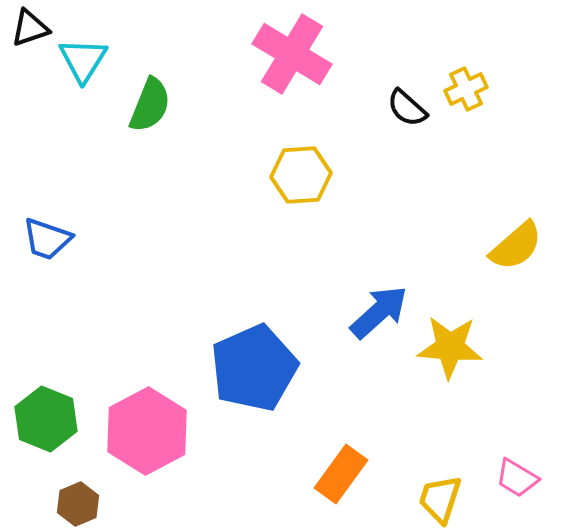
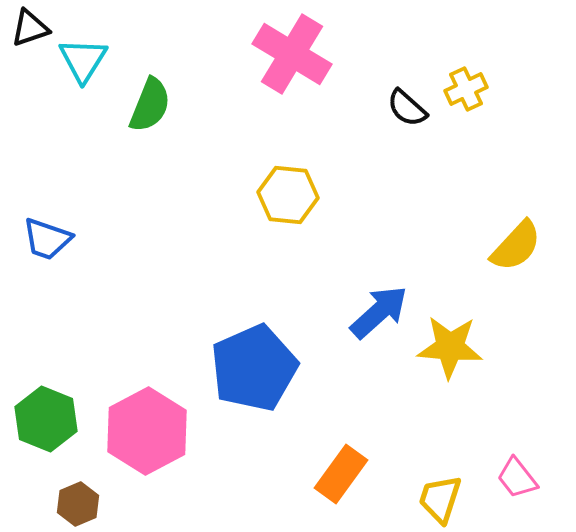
yellow hexagon: moved 13 px left, 20 px down; rotated 10 degrees clockwise
yellow semicircle: rotated 6 degrees counterclockwise
pink trapezoid: rotated 21 degrees clockwise
